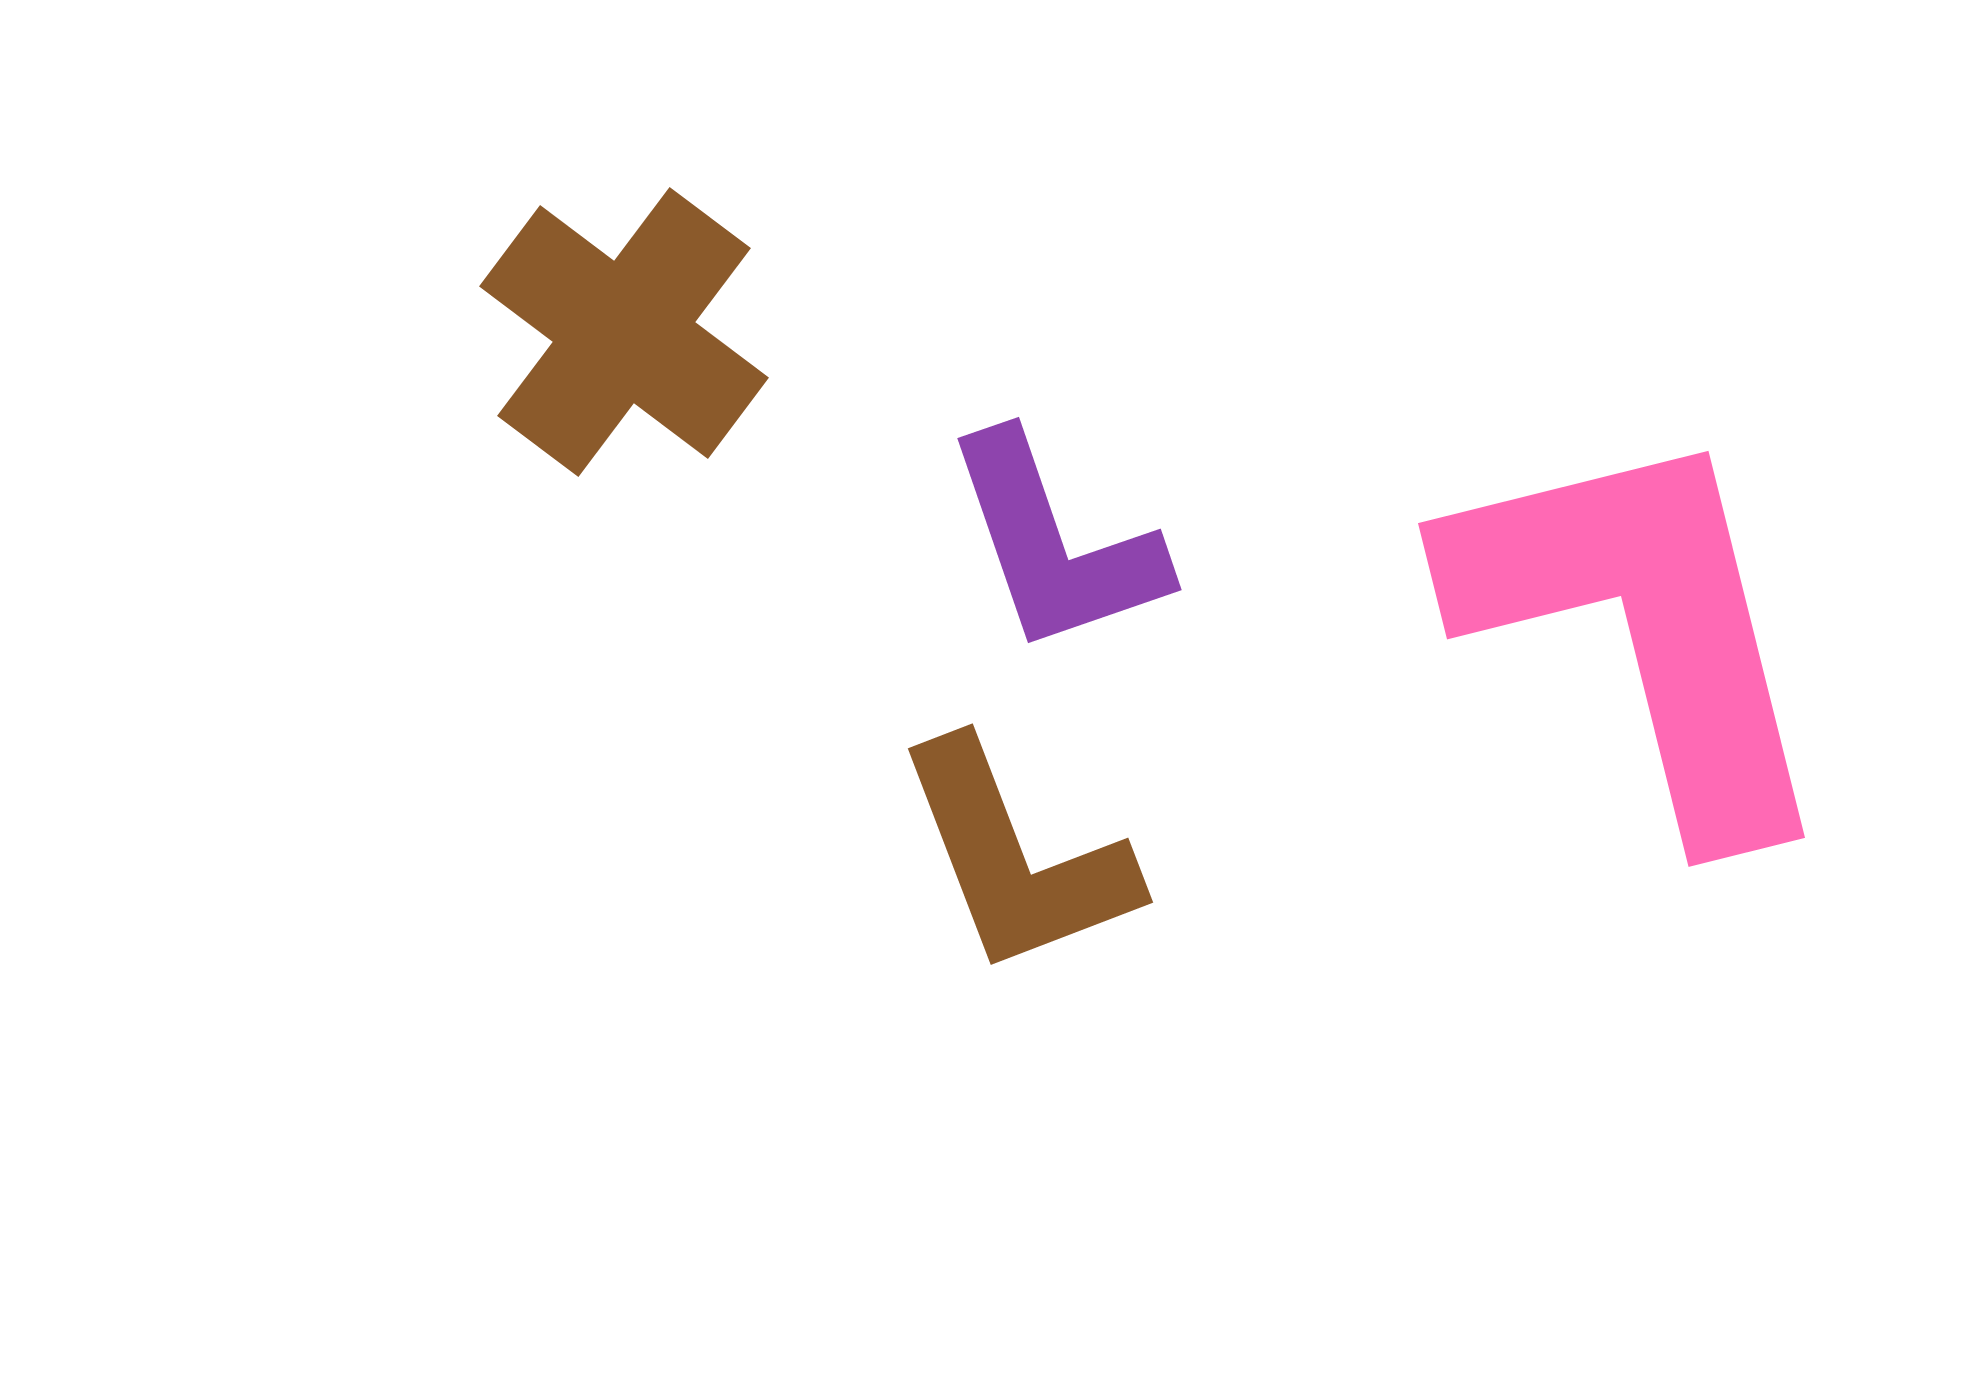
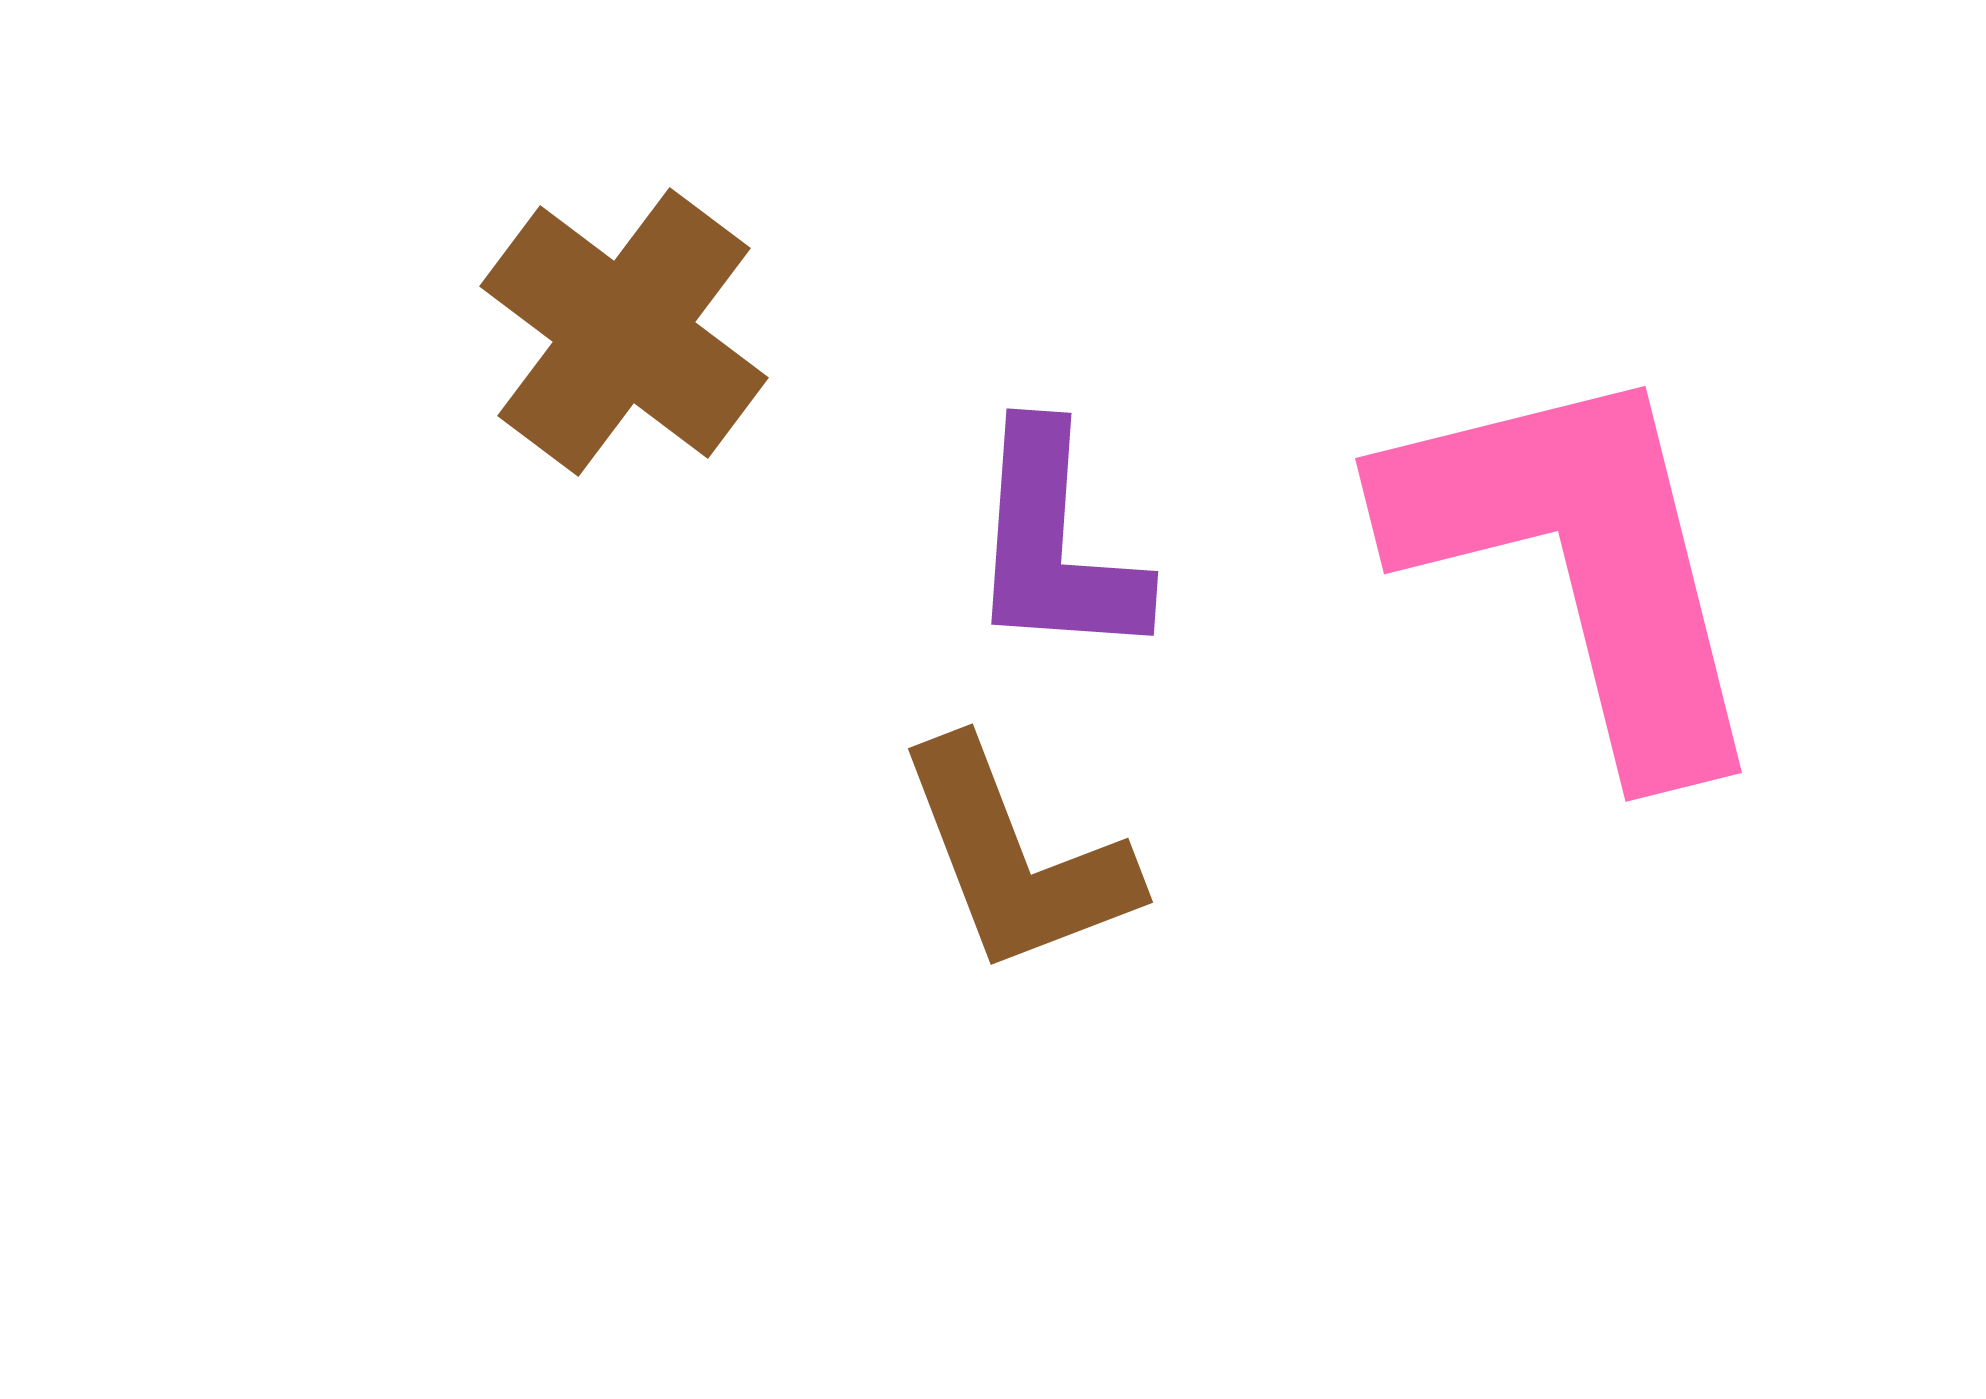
purple L-shape: rotated 23 degrees clockwise
pink L-shape: moved 63 px left, 65 px up
